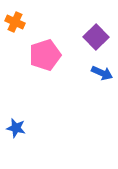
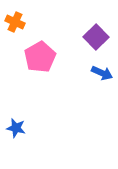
pink pentagon: moved 5 px left, 2 px down; rotated 12 degrees counterclockwise
